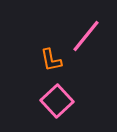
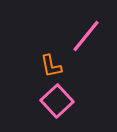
orange L-shape: moved 6 px down
